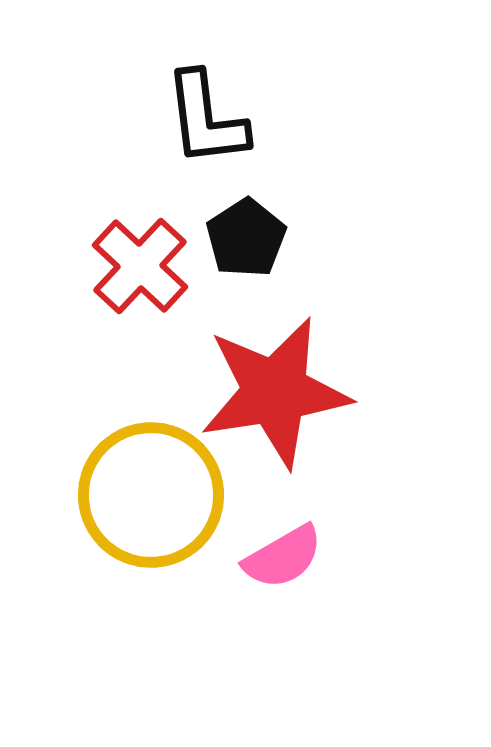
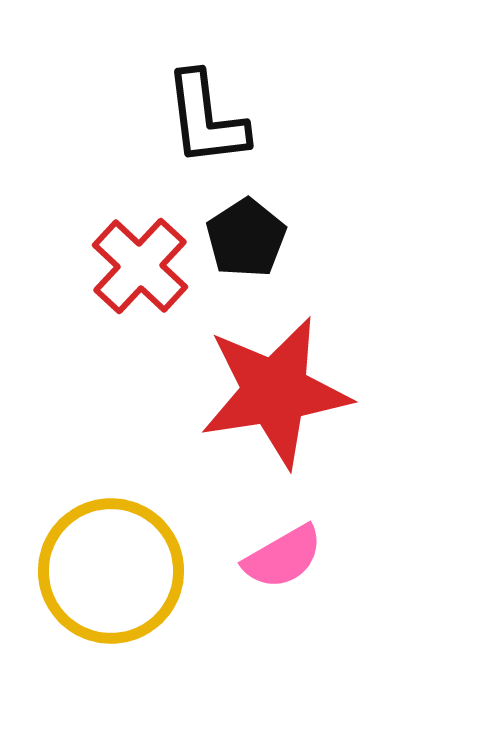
yellow circle: moved 40 px left, 76 px down
